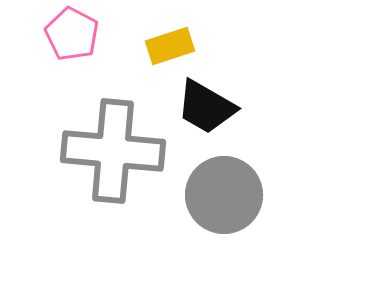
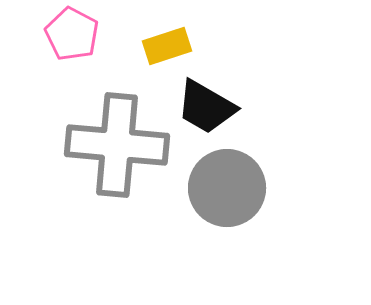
yellow rectangle: moved 3 px left
gray cross: moved 4 px right, 6 px up
gray circle: moved 3 px right, 7 px up
